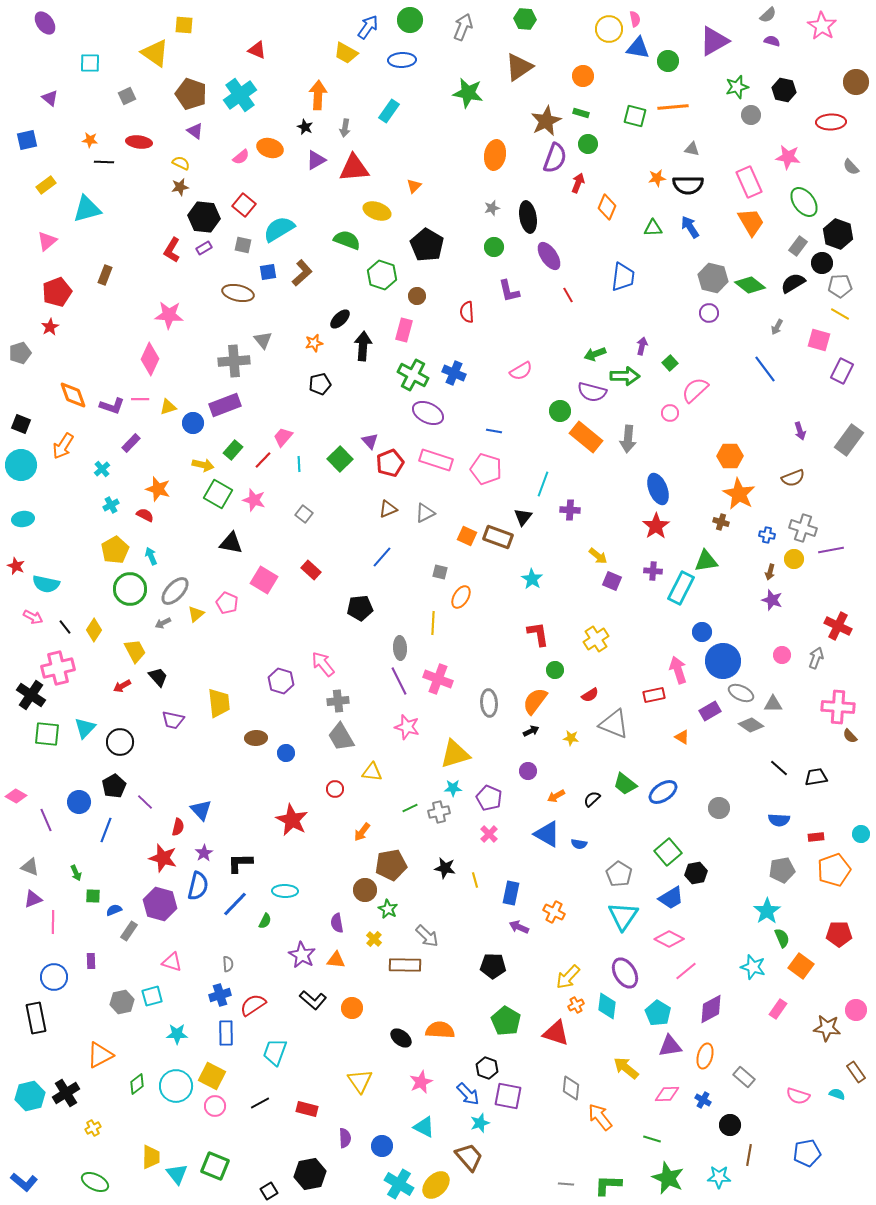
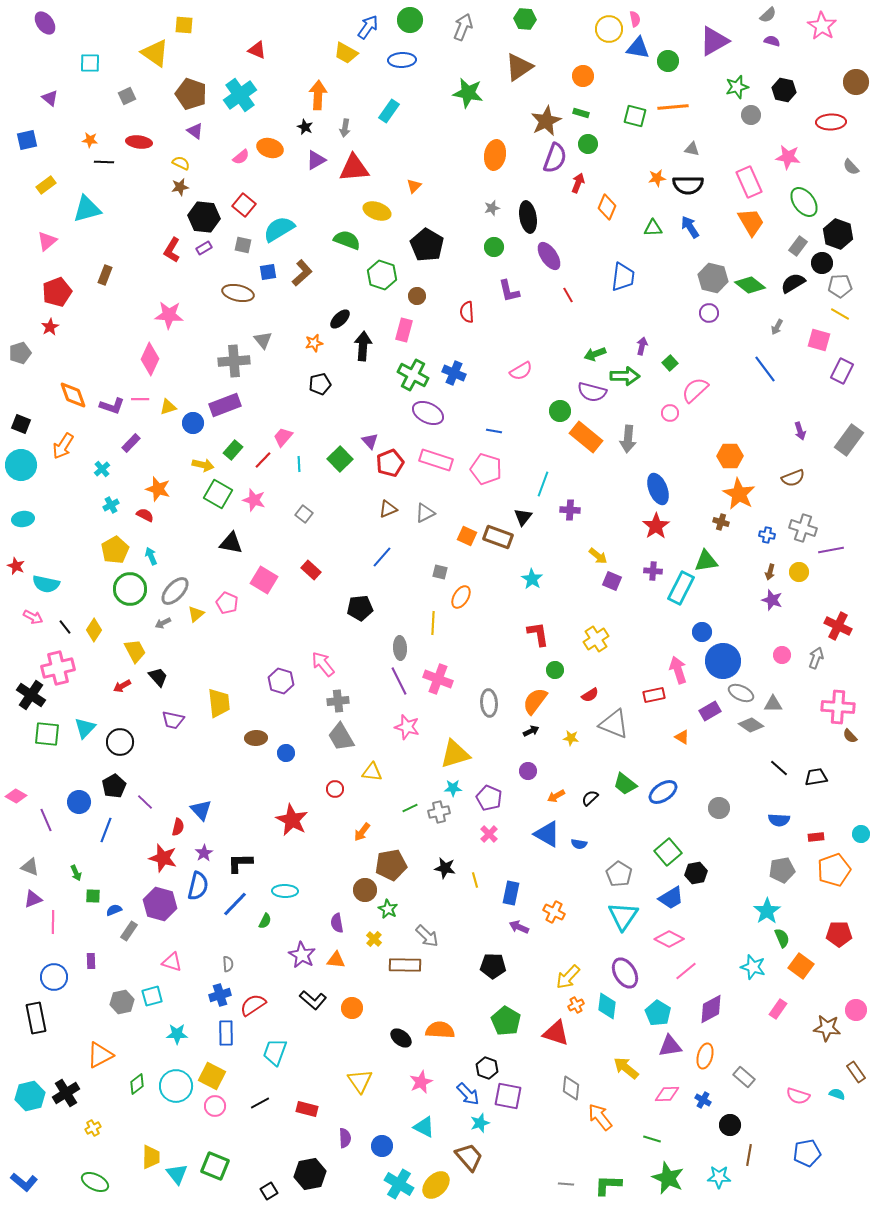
yellow circle at (794, 559): moved 5 px right, 13 px down
black semicircle at (592, 799): moved 2 px left, 1 px up
